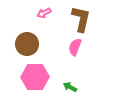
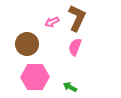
pink arrow: moved 8 px right, 9 px down
brown L-shape: moved 4 px left, 1 px up; rotated 12 degrees clockwise
